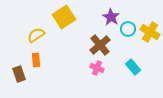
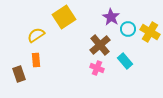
cyan rectangle: moved 8 px left, 6 px up
